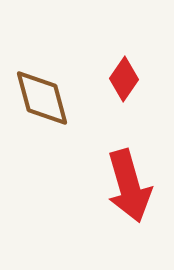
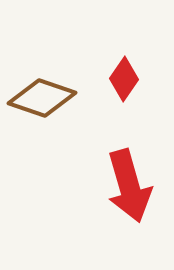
brown diamond: rotated 56 degrees counterclockwise
